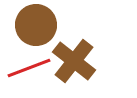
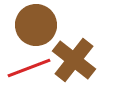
brown cross: moved 1 px up
